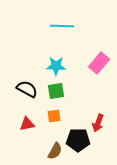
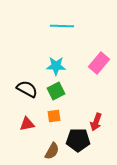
green square: rotated 18 degrees counterclockwise
red arrow: moved 2 px left, 1 px up
brown semicircle: moved 3 px left
